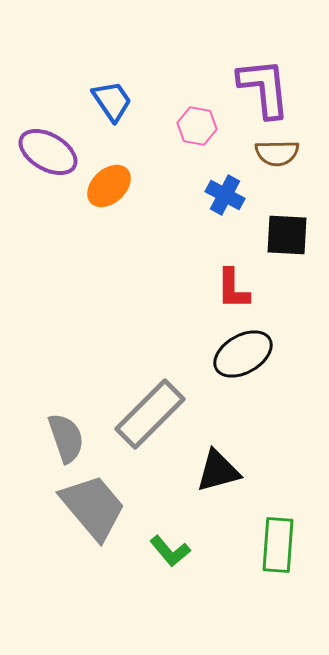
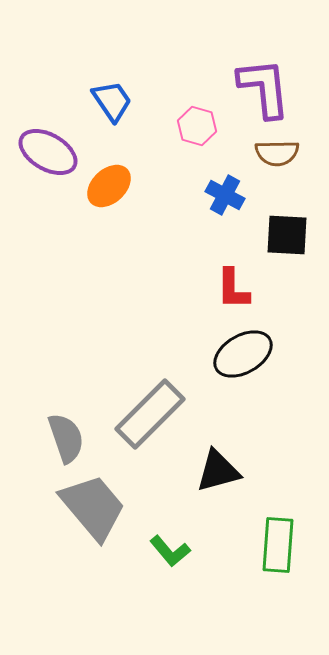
pink hexagon: rotated 6 degrees clockwise
